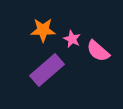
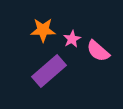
pink star: rotated 18 degrees clockwise
purple rectangle: moved 2 px right, 1 px down
